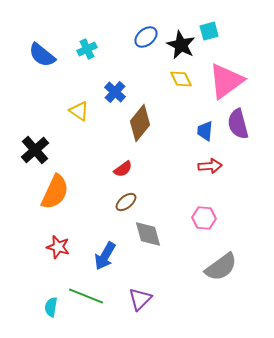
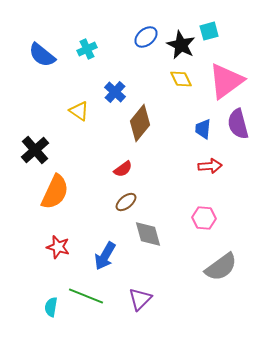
blue trapezoid: moved 2 px left, 2 px up
